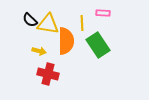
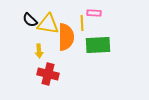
pink rectangle: moved 9 px left
orange semicircle: moved 4 px up
green rectangle: rotated 60 degrees counterclockwise
yellow arrow: rotated 72 degrees clockwise
